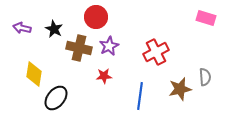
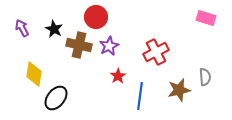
purple arrow: rotated 48 degrees clockwise
brown cross: moved 3 px up
red star: moved 14 px right; rotated 28 degrees counterclockwise
brown star: moved 1 px left, 1 px down
